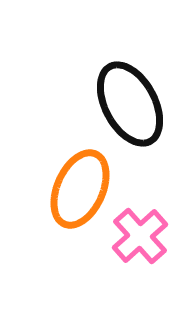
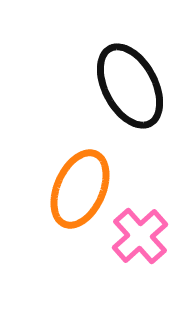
black ellipse: moved 18 px up
